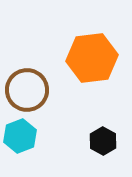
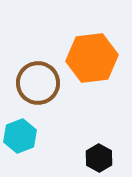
brown circle: moved 11 px right, 7 px up
black hexagon: moved 4 px left, 17 px down
